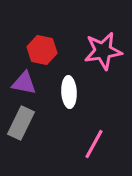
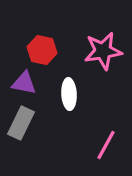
white ellipse: moved 2 px down
pink line: moved 12 px right, 1 px down
